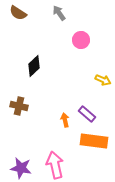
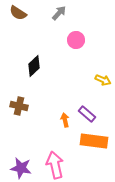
gray arrow: rotated 77 degrees clockwise
pink circle: moved 5 px left
